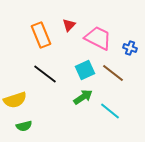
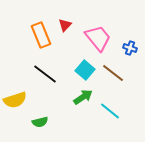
red triangle: moved 4 px left
pink trapezoid: rotated 24 degrees clockwise
cyan square: rotated 24 degrees counterclockwise
green semicircle: moved 16 px right, 4 px up
